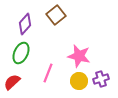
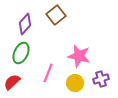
yellow circle: moved 4 px left, 2 px down
